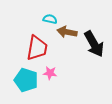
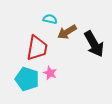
brown arrow: rotated 42 degrees counterclockwise
pink star: rotated 16 degrees clockwise
cyan pentagon: moved 1 px right, 1 px up
